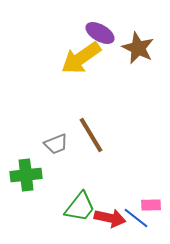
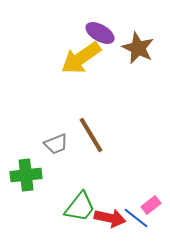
pink rectangle: rotated 36 degrees counterclockwise
